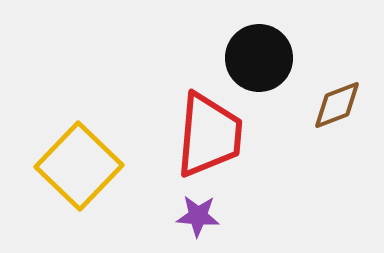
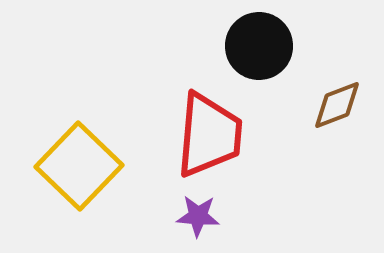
black circle: moved 12 px up
